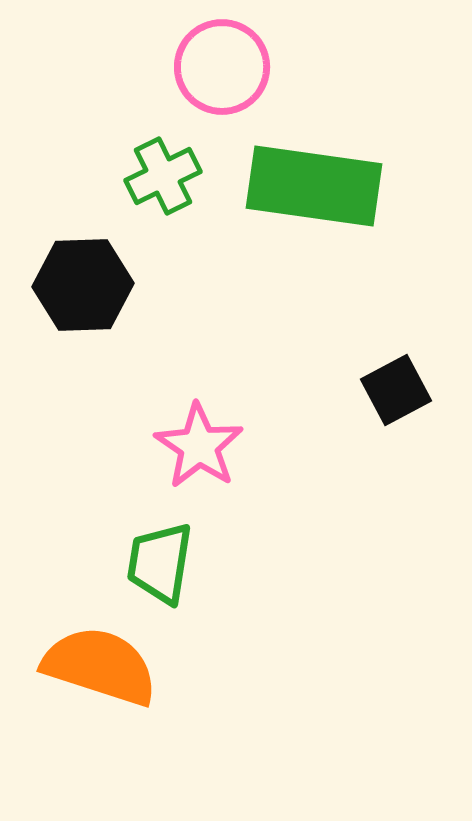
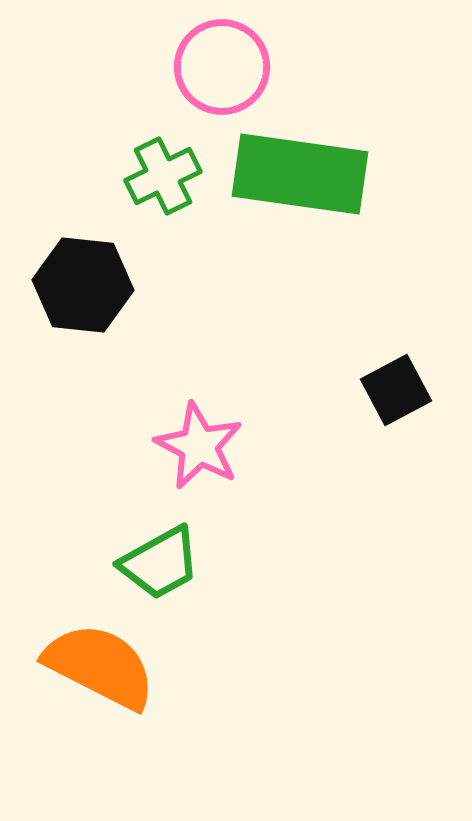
green rectangle: moved 14 px left, 12 px up
black hexagon: rotated 8 degrees clockwise
pink star: rotated 6 degrees counterclockwise
green trapezoid: rotated 128 degrees counterclockwise
orange semicircle: rotated 9 degrees clockwise
